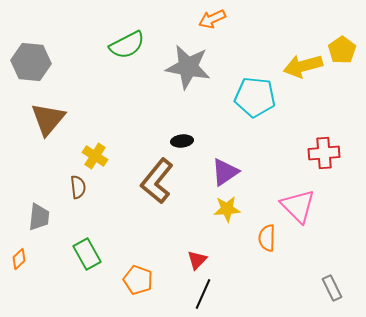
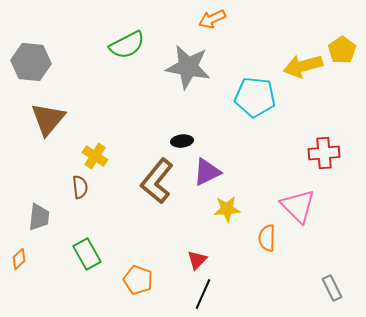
purple triangle: moved 18 px left; rotated 8 degrees clockwise
brown semicircle: moved 2 px right
